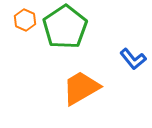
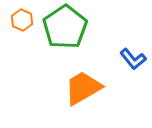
orange hexagon: moved 3 px left
orange trapezoid: moved 2 px right
